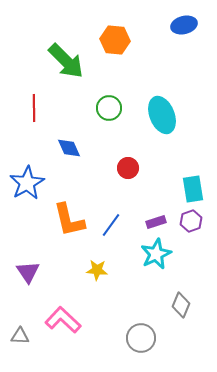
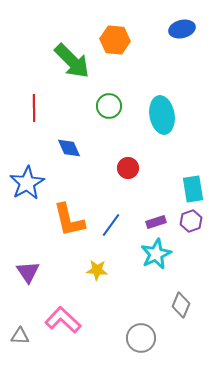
blue ellipse: moved 2 px left, 4 px down
green arrow: moved 6 px right
green circle: moved 2 px up
cyan ellipse: rotated 12 degrees clockwise
